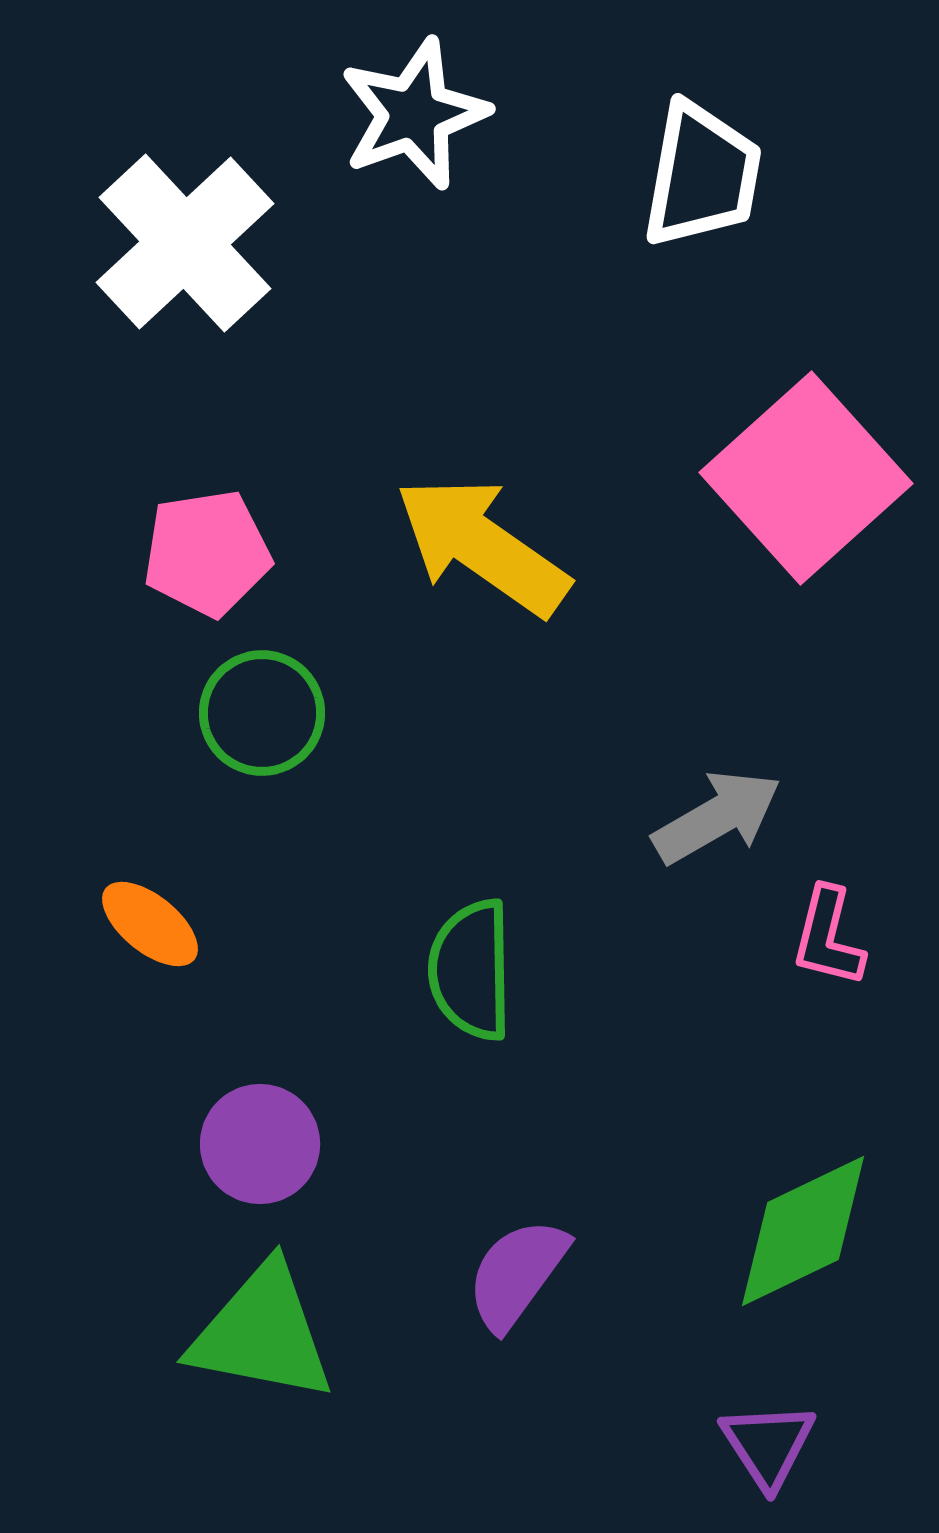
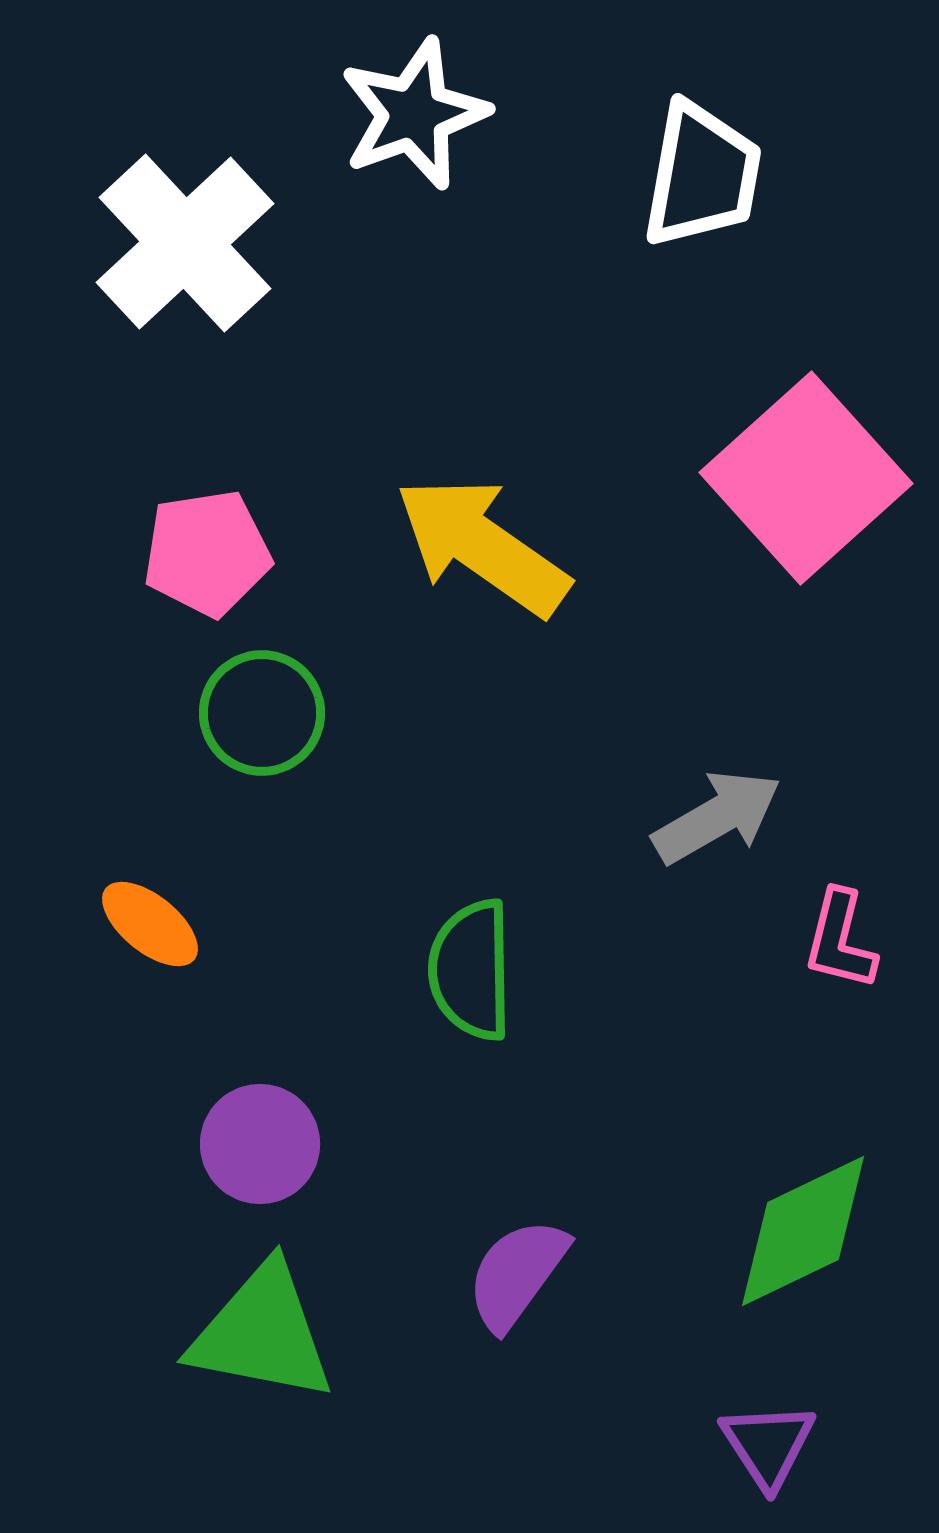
pink L-shape: moved 12 px right, 3 px down
